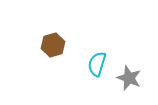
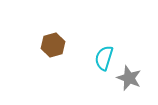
cyan semicircle: moved 7 px right, 6 px up
